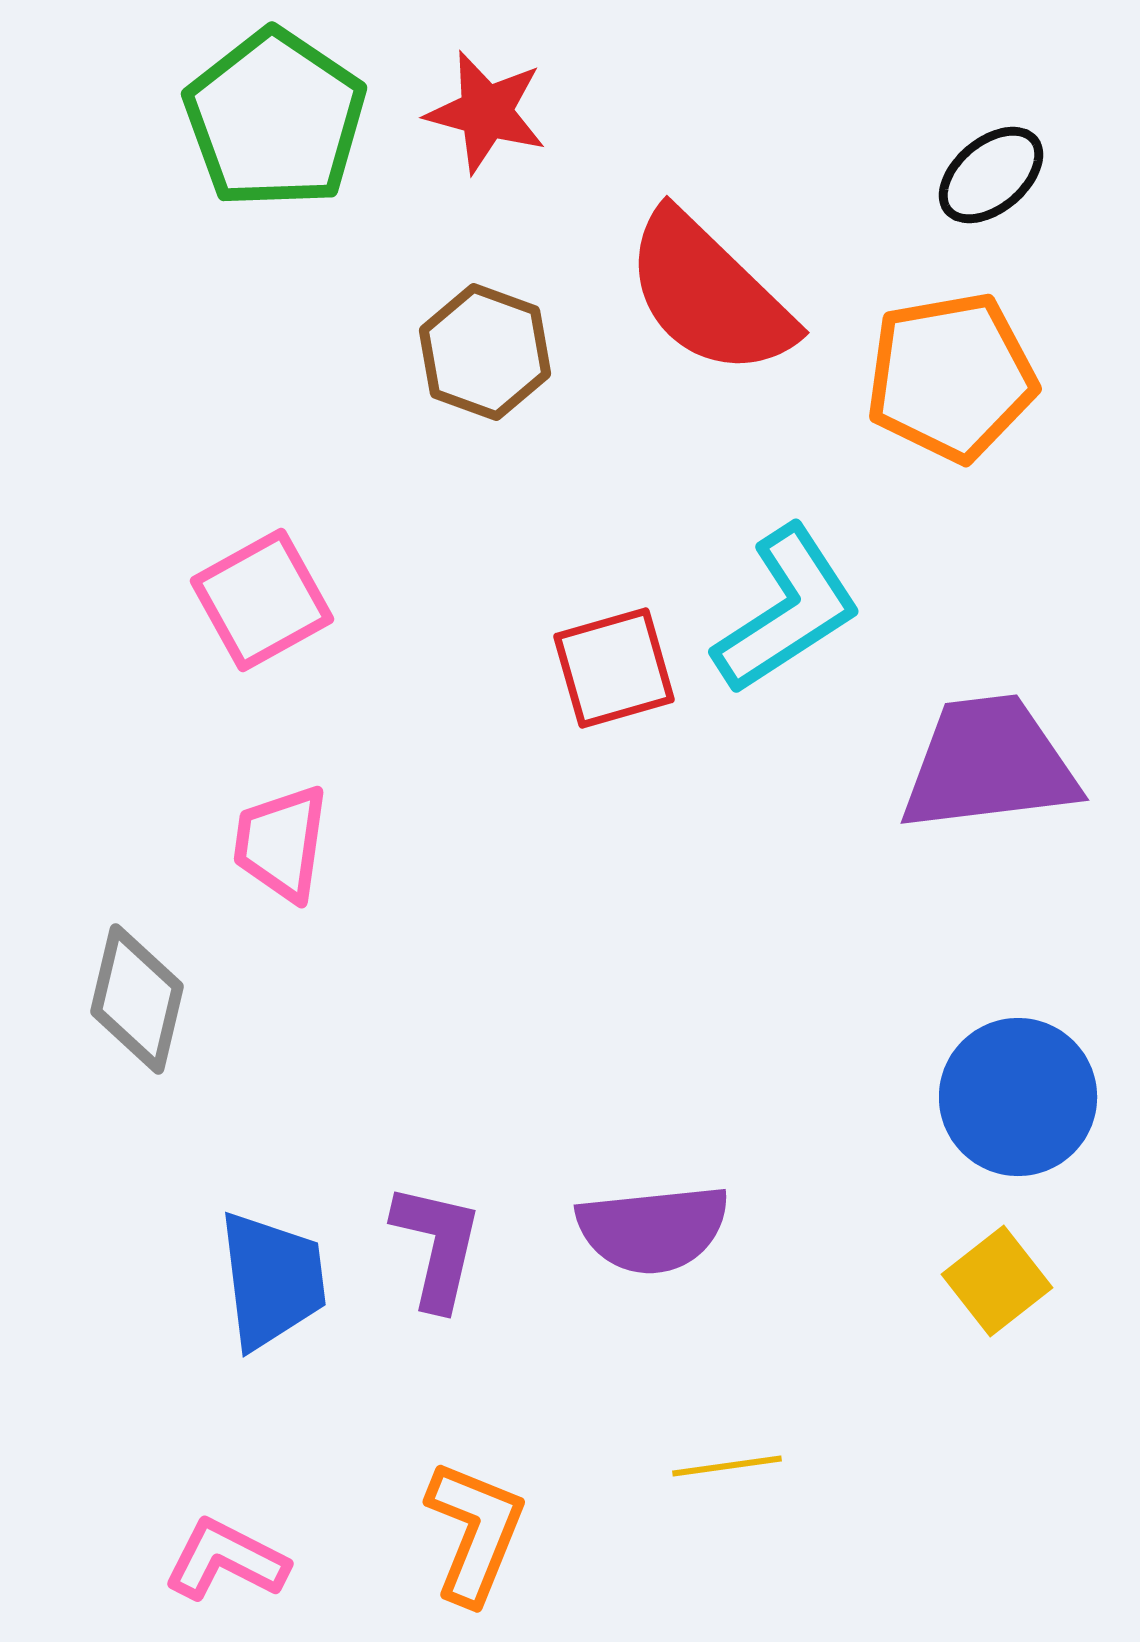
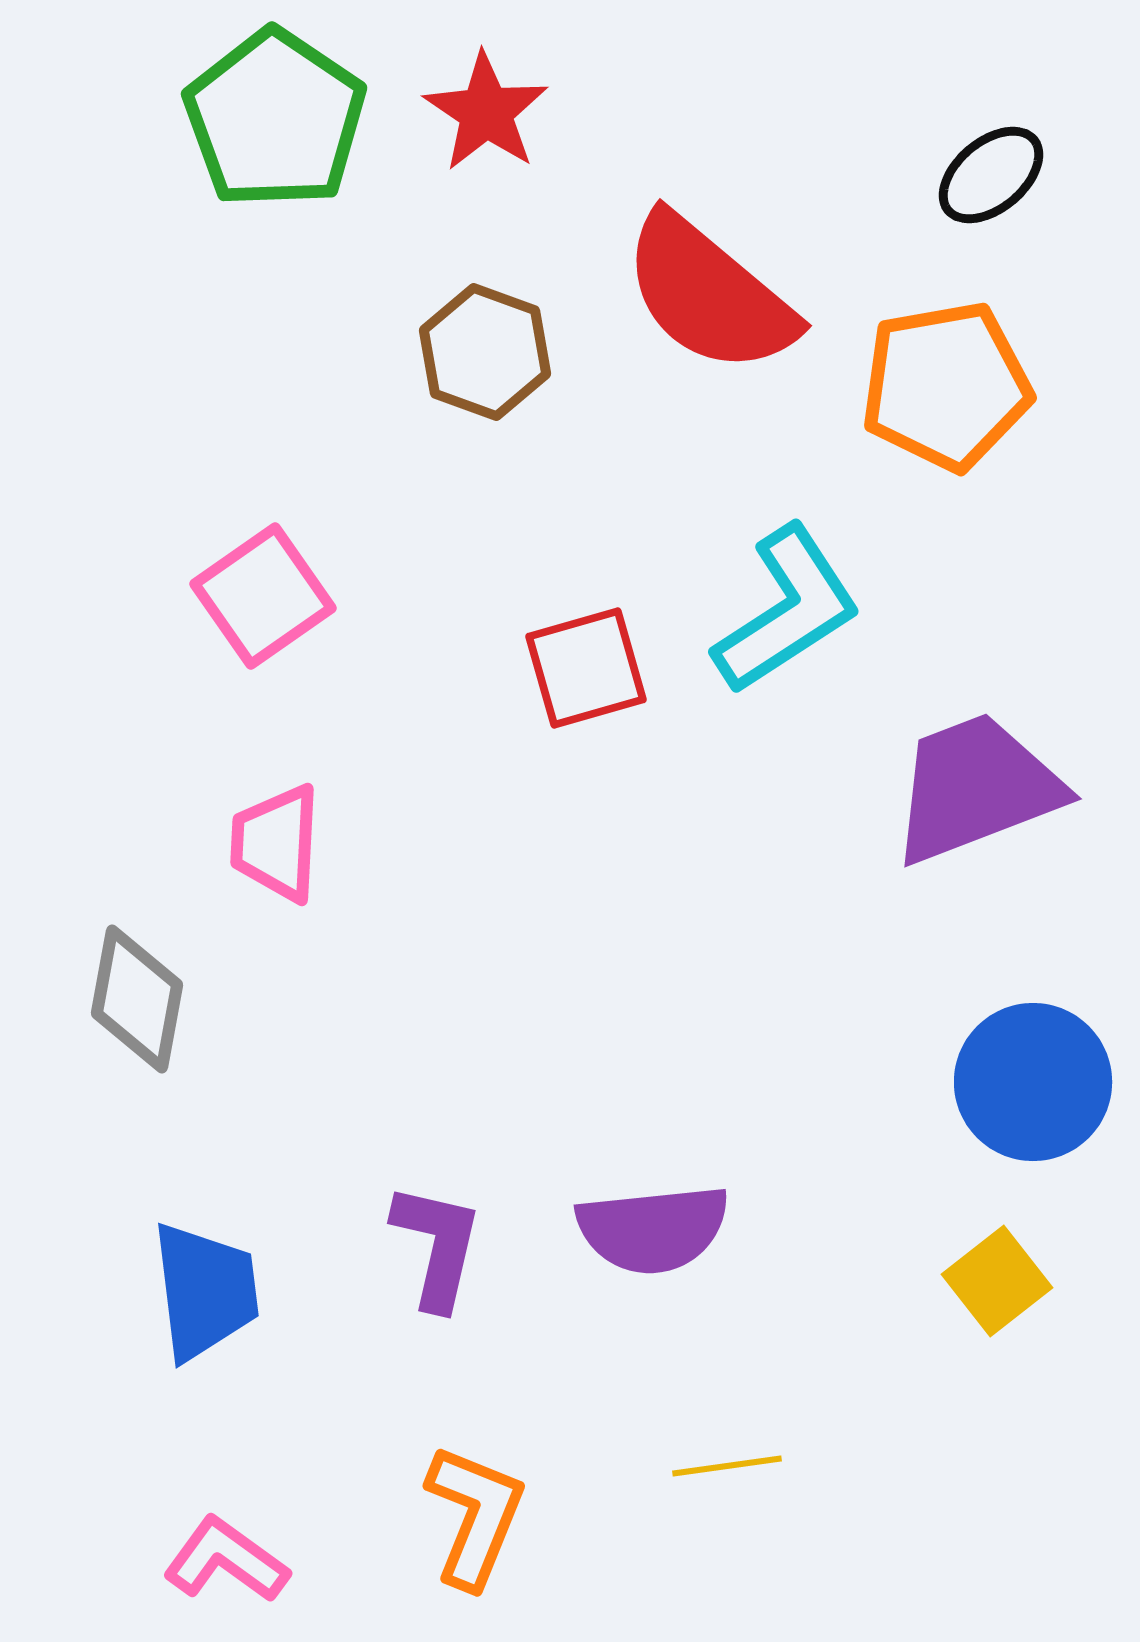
red star: rotated 19 degrees clockwise
red semicircle: rotated 4 degrees counterclockwise
orange pentagon: moved 5 px left, 9 px down
pink square: moved 1 px right, 4 px up; rotated 6 degrees counterclockwise
red square: moved 28 px left
purple trapezoid: moved 13 px left, 24 px down; rotated 14 degrees counterclockwise
pink trapezoid: moved 5 px left; rotated 5 degrees counterclockwise
gray diamond: rotated 3 degrees counterclockwise
blue circle: moved 15 px right, 15 px up
blue trapezoid: moved 67 px left, 11 px down
orange L-shape: moved 16 px up
pink L-shape: rotated 9 degrees clockwise
